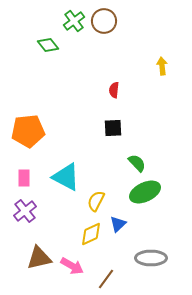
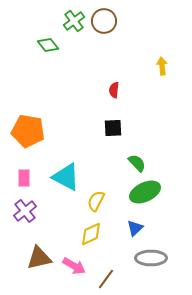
orange pentagon: rotated 16 degrees clockwise
blue triangle: moved 17 px right, 4 px down
pink arrow: moved 2 px right
